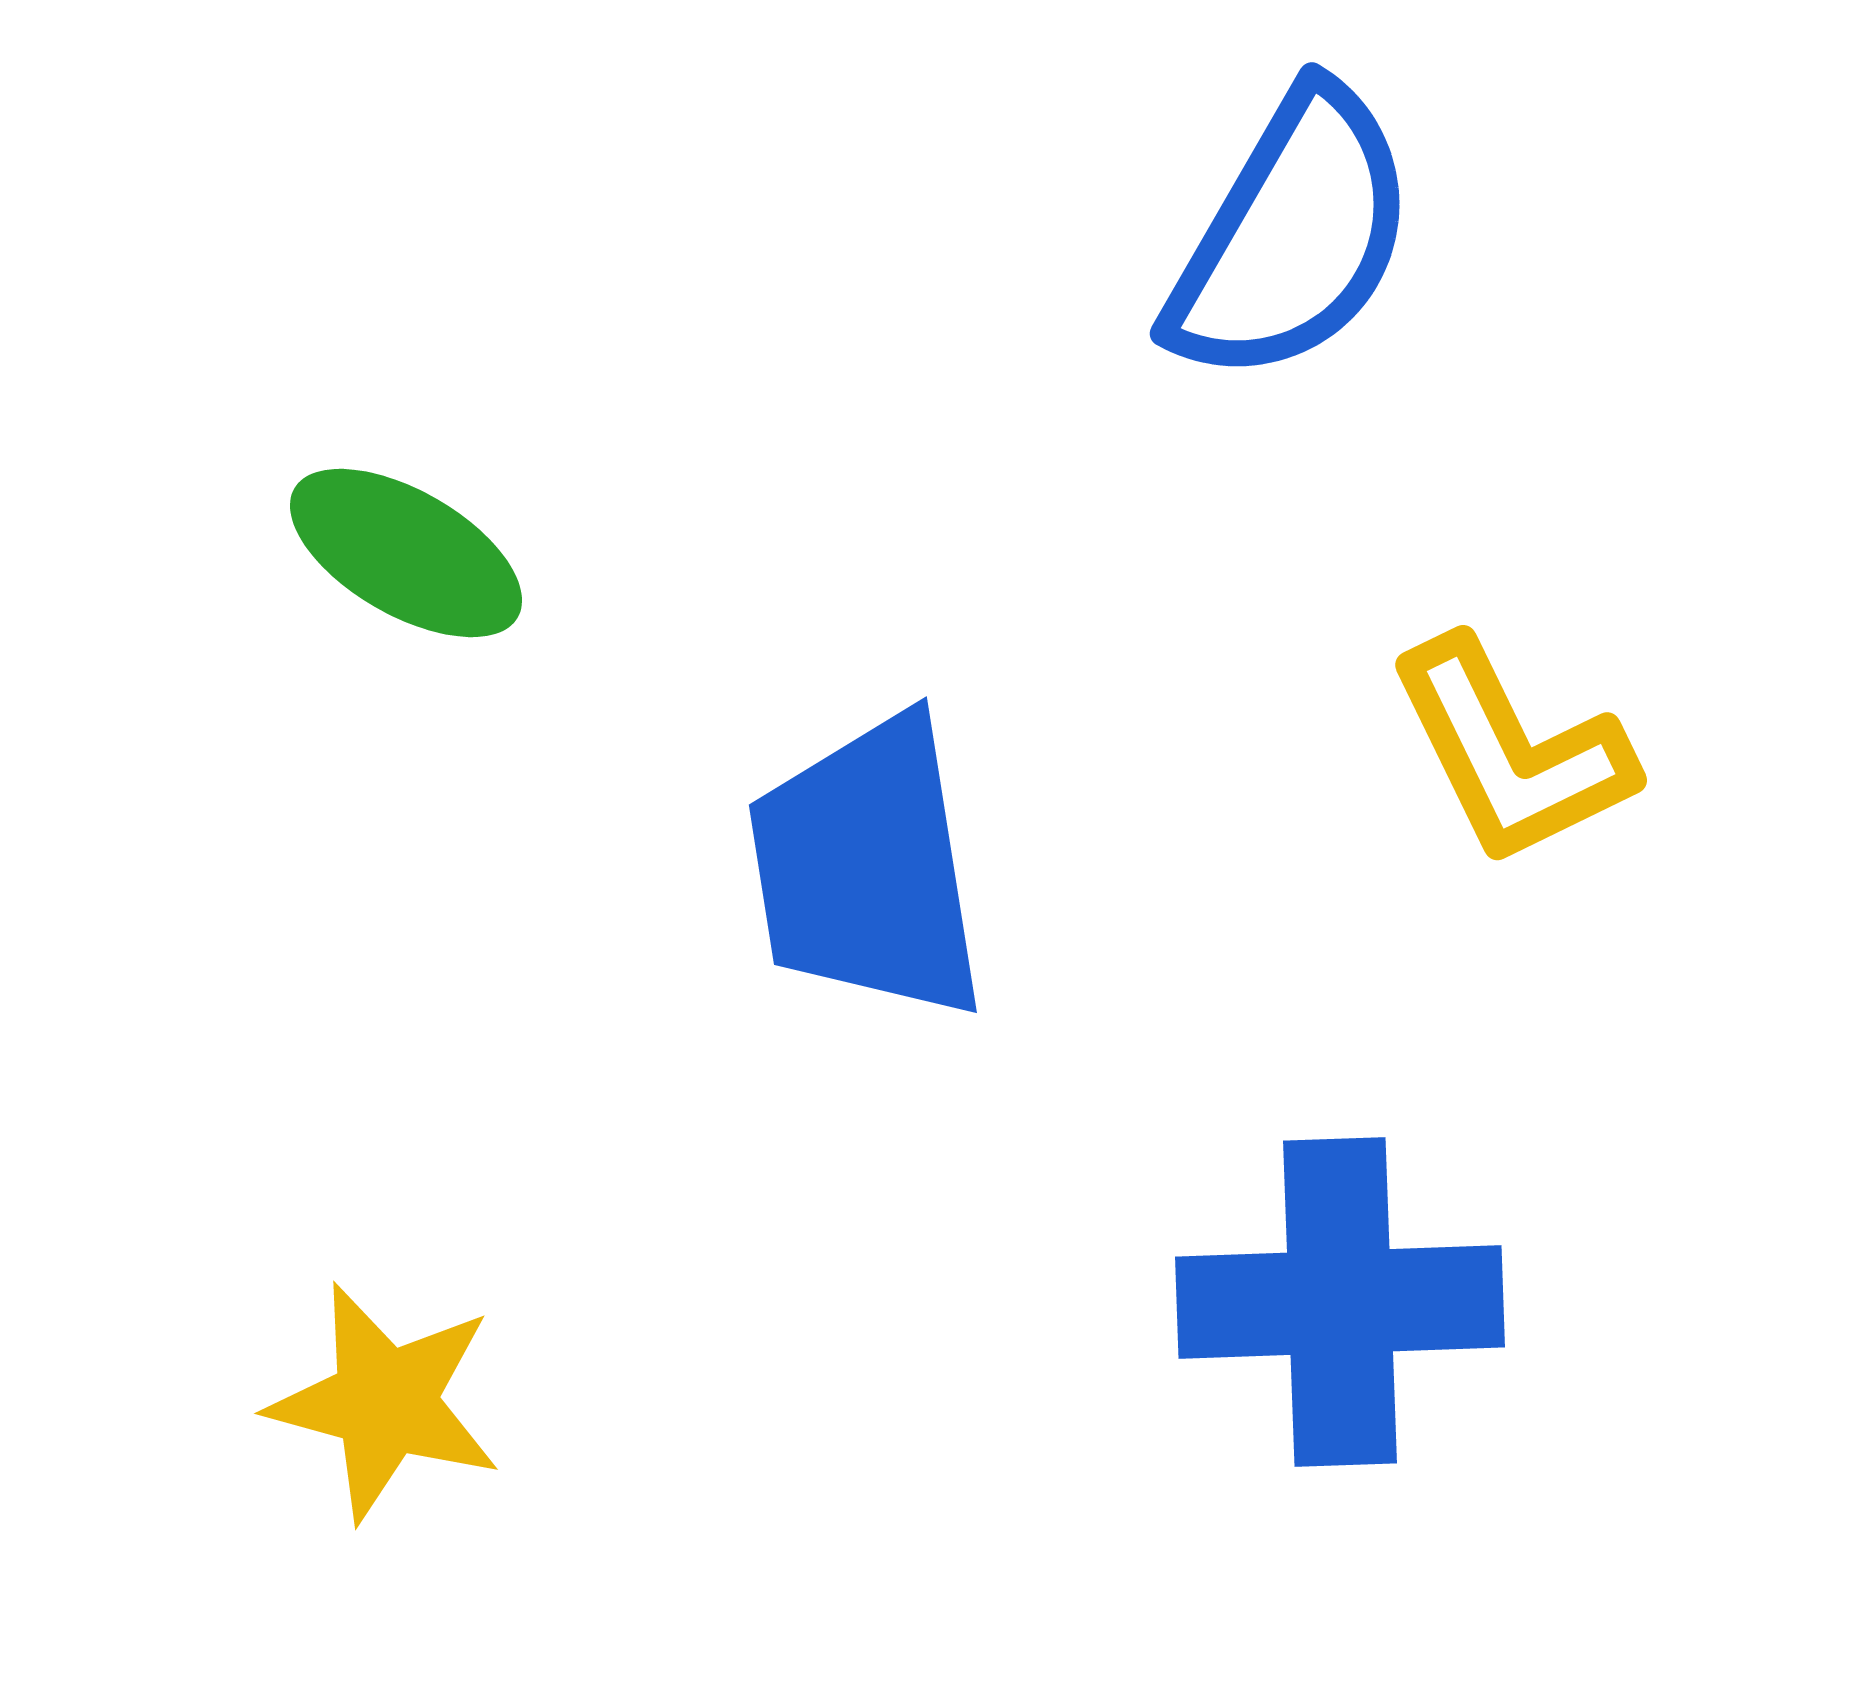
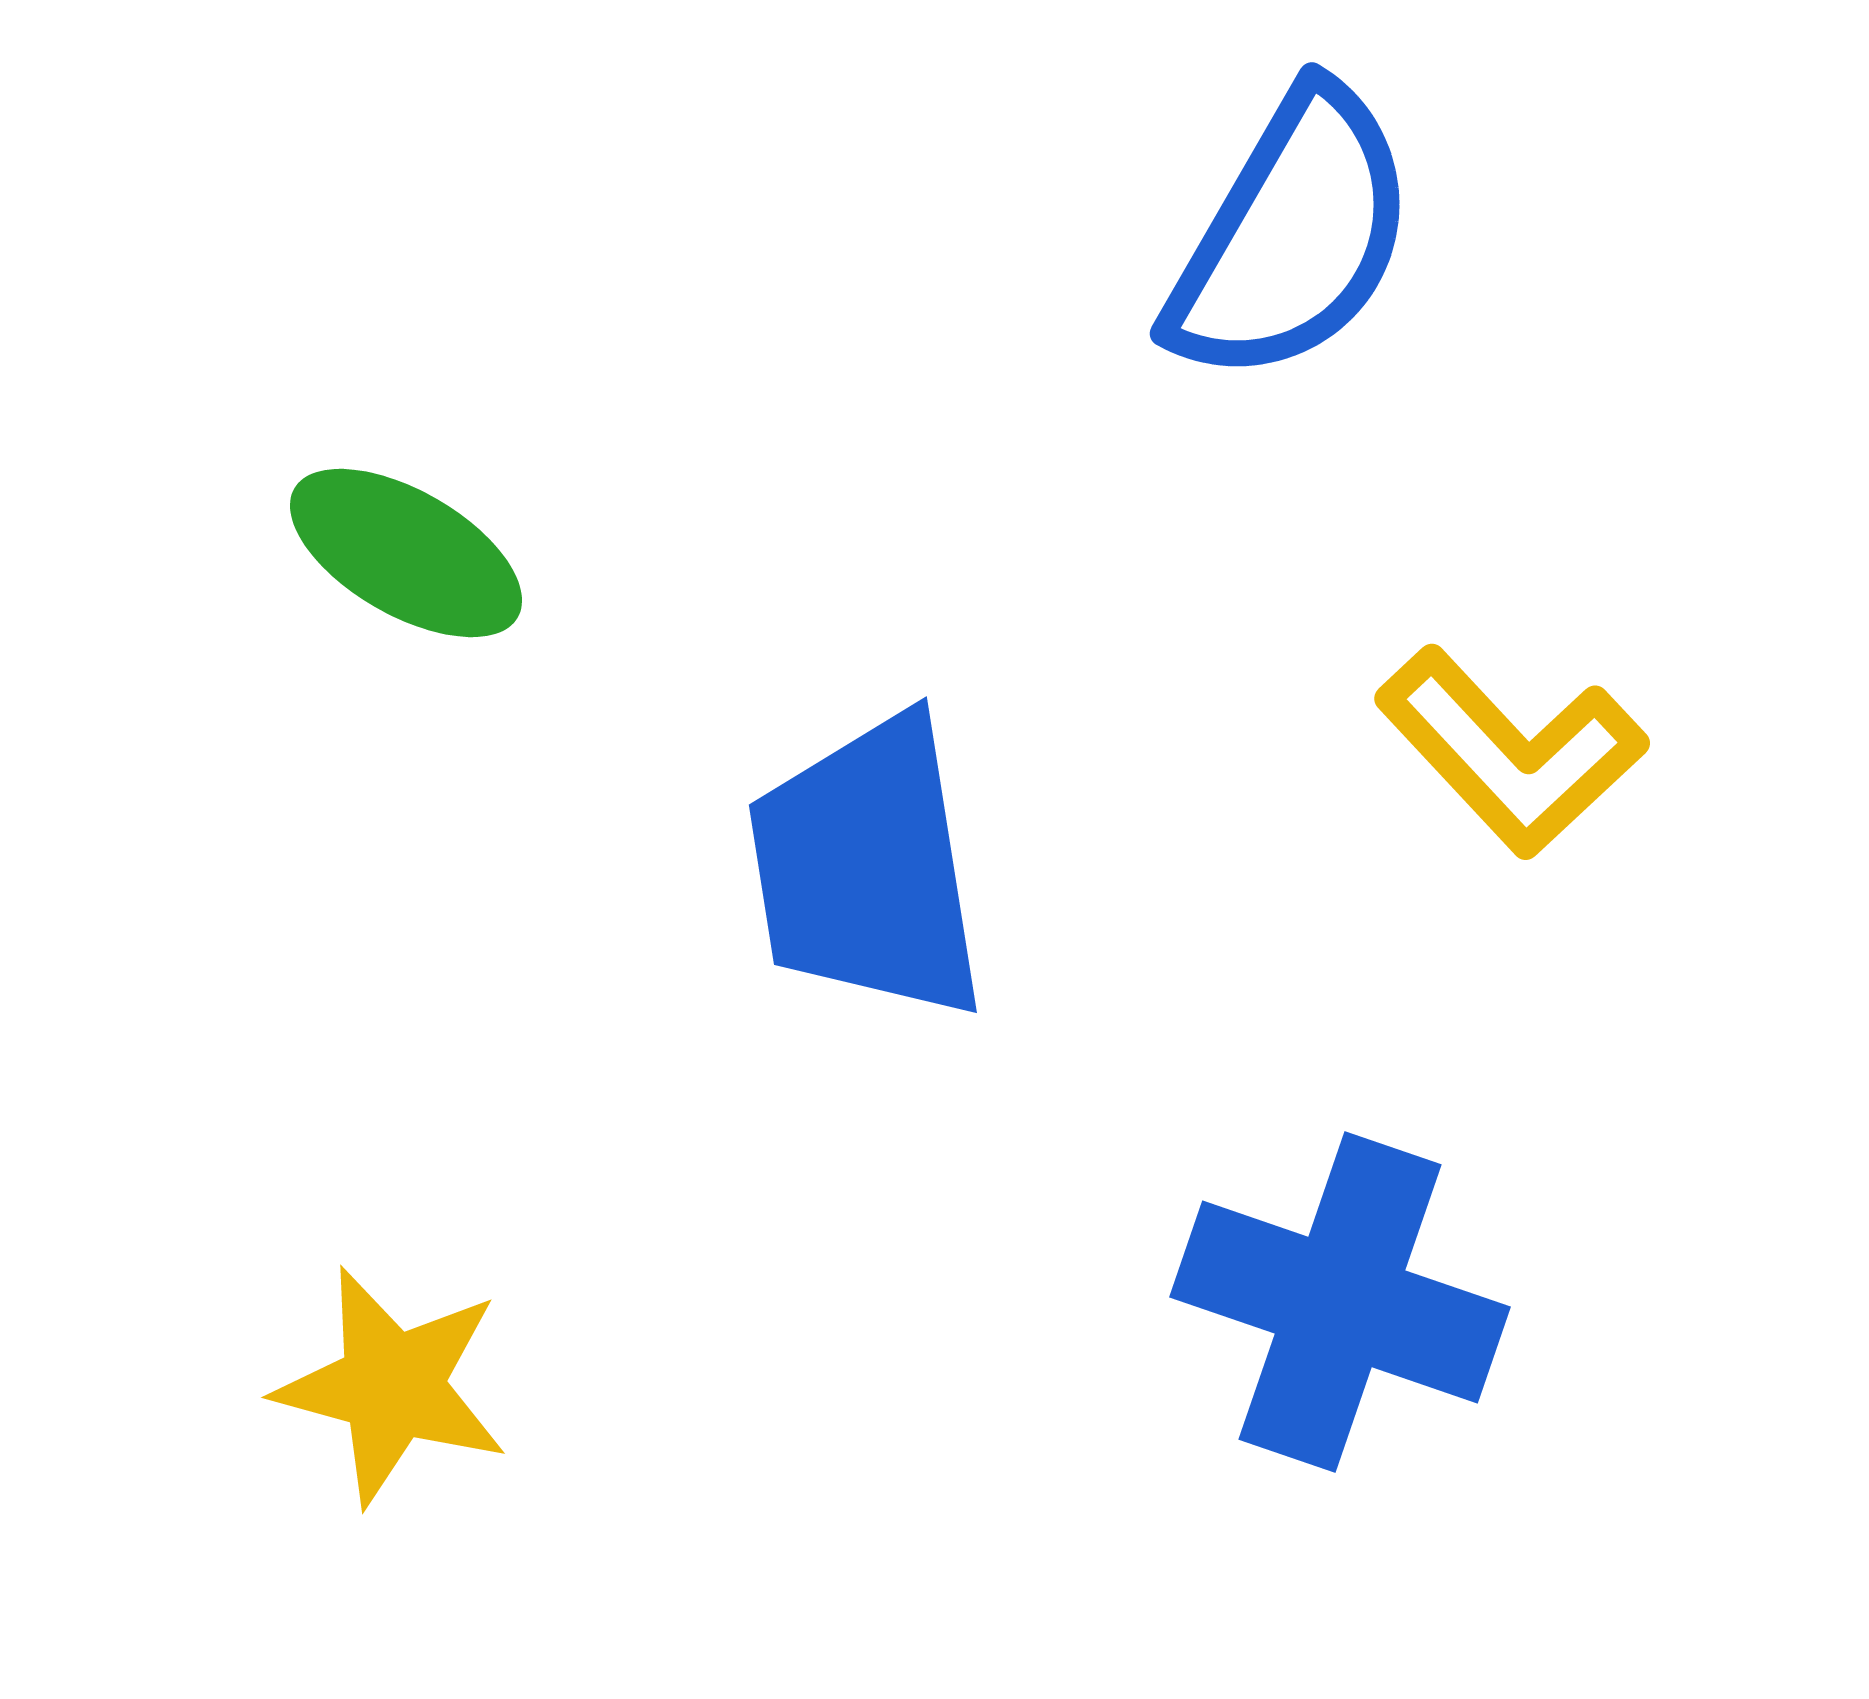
yellow L-shape: rotated 17 degrees counterclockwise
blue cross: rotated 21 degrees clockwise
yellow star: moved 7 px right, 16 px up
